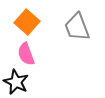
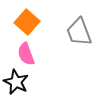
gray trapezoid: moved 2 px right, 5 px down
